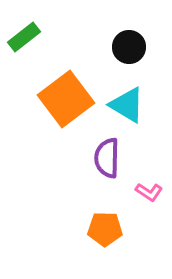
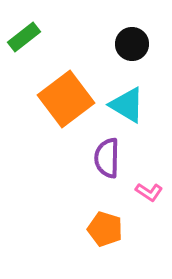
black circle: moved 3 px right, 3 px up
orange pentagon: rotated 16 degrees clockwise
